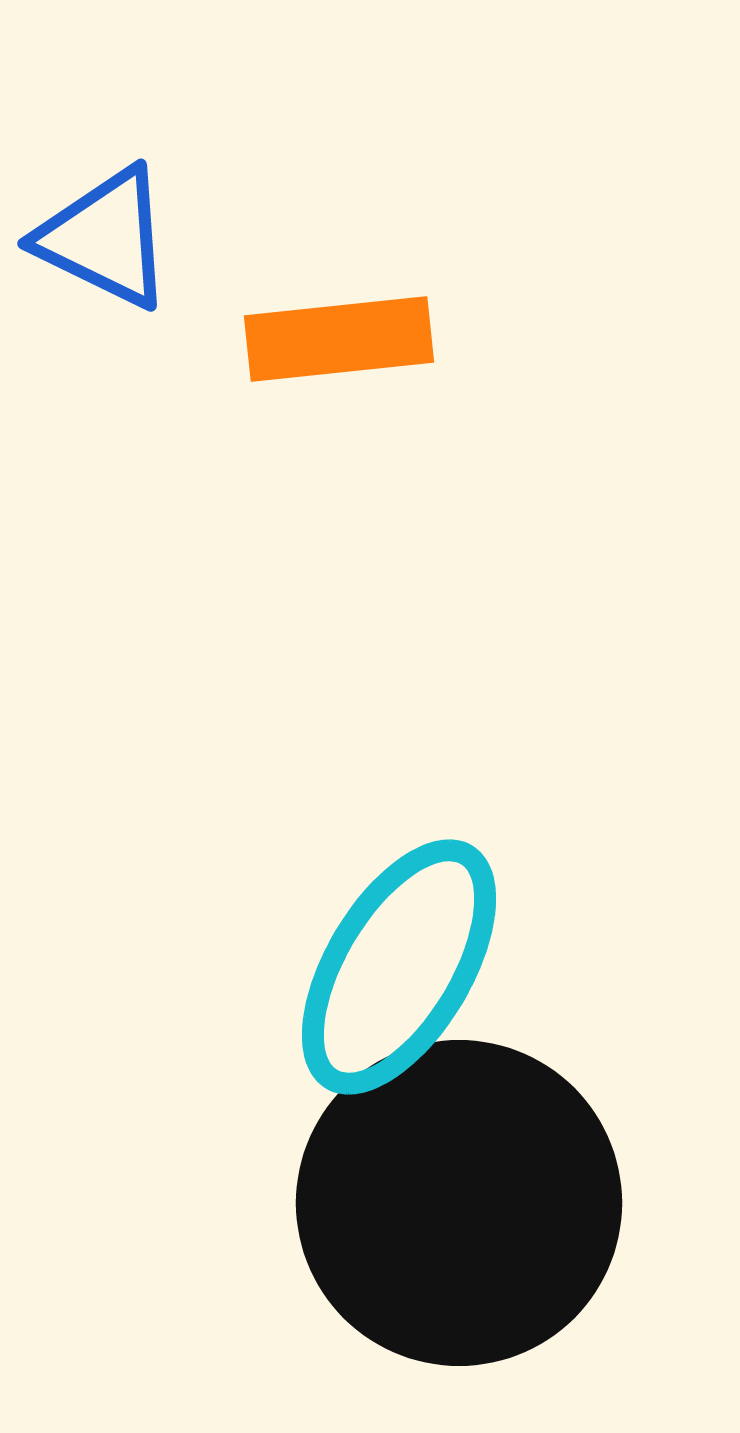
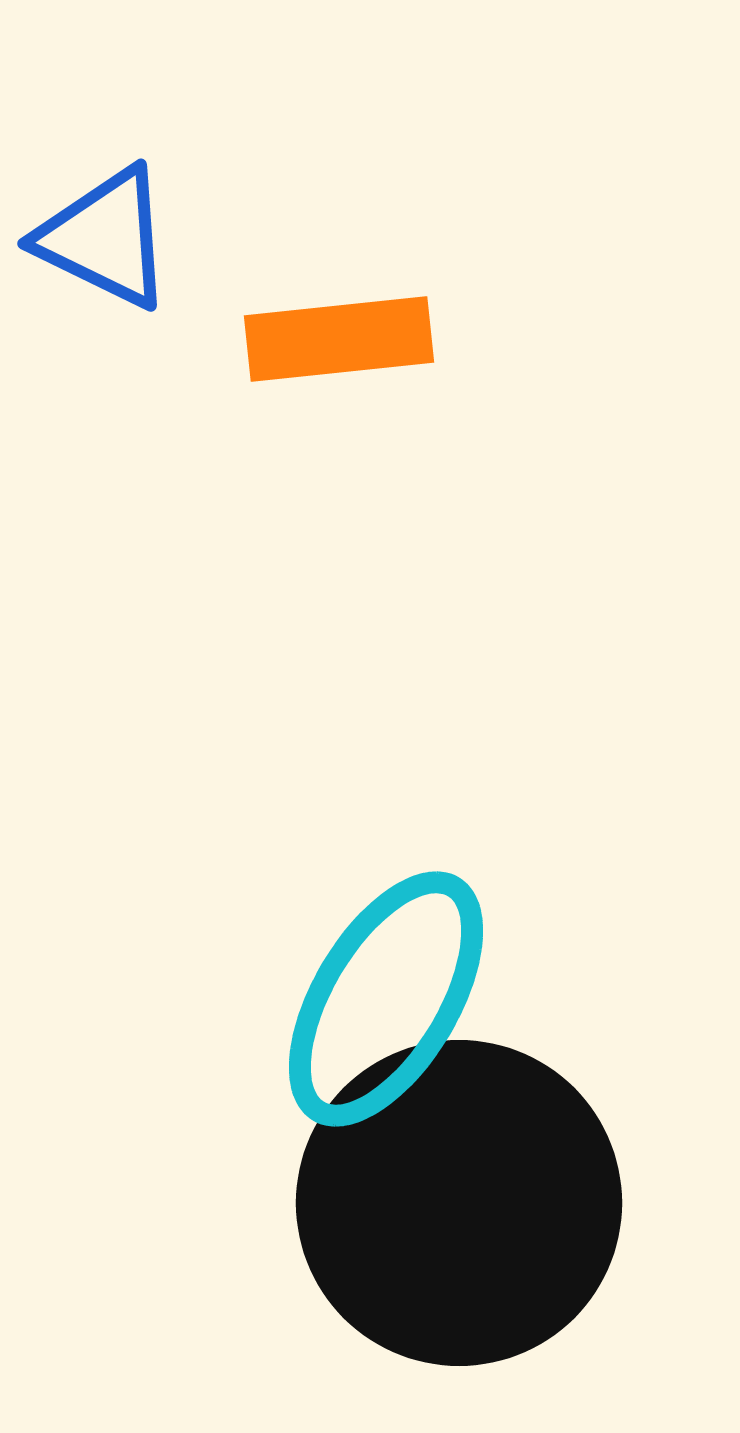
cyan ellipse: moved 13 px left, 32 px down
